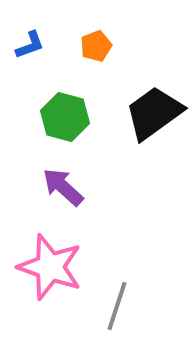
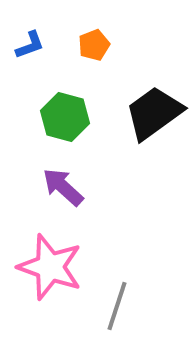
orange pentagon: moved 2 px left, 1 px up
